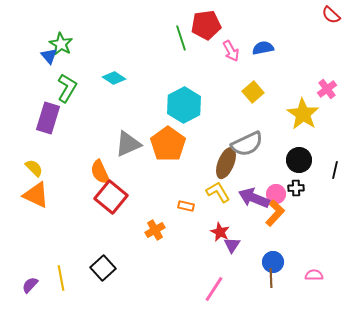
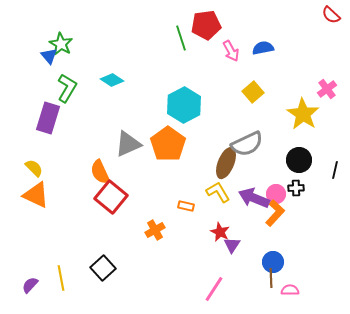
cyan diamond: moved 2 px left, 2 px down
pink semicircle: moved 24 px left, 15 px down
